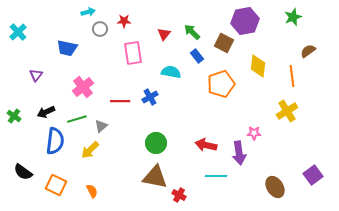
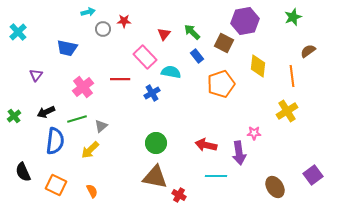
gray circle: moved 3 px right
pink rectangle: moved 12 px right, 4 px down; rotated 35 degrees counterclockwise
blue cross: moved 2 px right, 4 px up
red line: moved 22 px up
green cross: rotated 16 degrees clockwise
black semicircle: rotated 30 degrees clockwise
